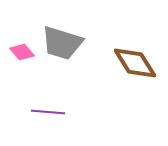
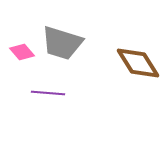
brown diamond: moved 3 px right
purple line: moved 19 px up
